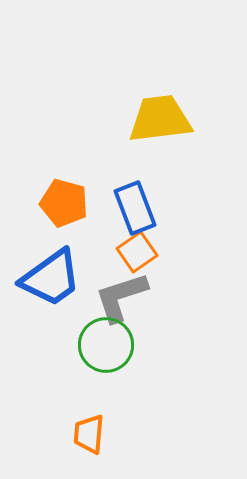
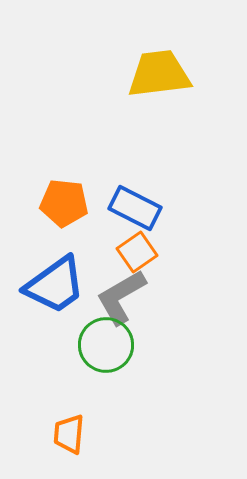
yellow trapezoid: moved 1 px left, 45 px up
orange pentagon: rotated 9 degrees counterclockwise
blue rectangle: rotated 42 degrees counterclockwise
blue trapezoid: moved 4 px right, 7 px down
gray L-shape: rotated 12 degrees counterclockwise
orange trapezoid: moved 20 px left
